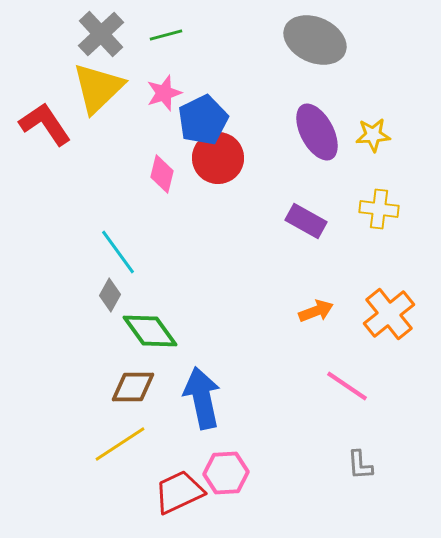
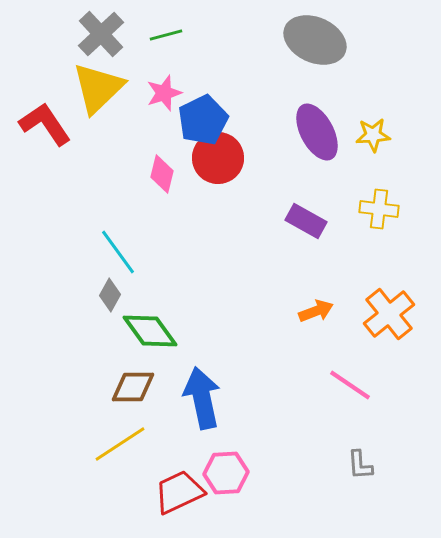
pink line: moved 3 px right, 1 px up
